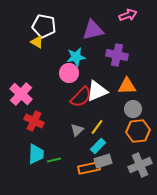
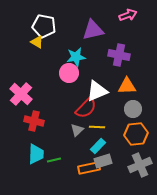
purple cross: moved 2 px right
red semicircle: moved 5 px right, 11 px down
red cross: rotated 12 degrees counterclockwise
yellow line: rotated 56 degrees clockwise
orange hexagon: moved 2 px left, 3 px down
